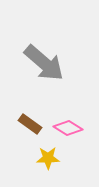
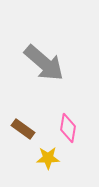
brown rectangle: moved 7 px left, 5 px down
pink diamond: rotated 68 degrees clockwise
